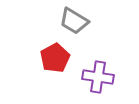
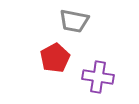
gray trapezoid: rotated 20 degrees counterclockwise
